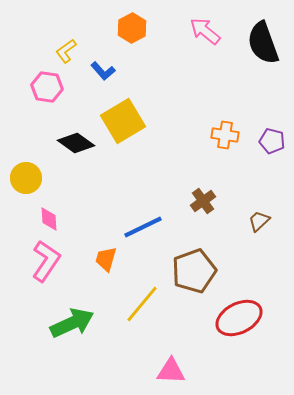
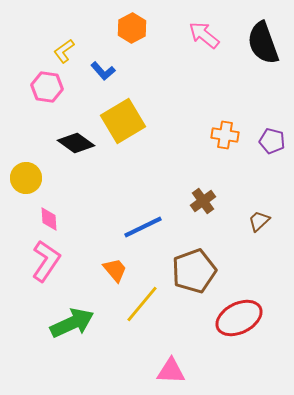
pink arrow: moved 1 px left, 4 px down
yellow L-shape: moved 2 px left
orange trapezoid: moved 9 px right, 11 px down; rotated 124 degrees clockwise
